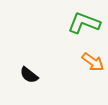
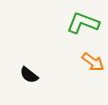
green L-shape: moved 1 px left
